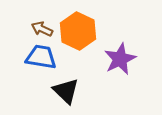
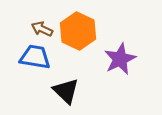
blue trapezoid: moved 6 px left
